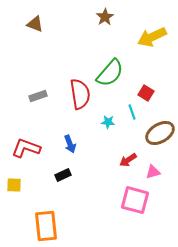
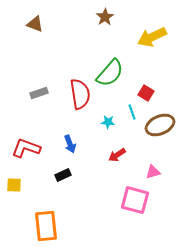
gray rectangle: moved 1 px right, 3 px up
brown ellipse: moved 8 px up; rotated 8 degrees clockwise
red arrow: moved 11 px left, 5 px up
